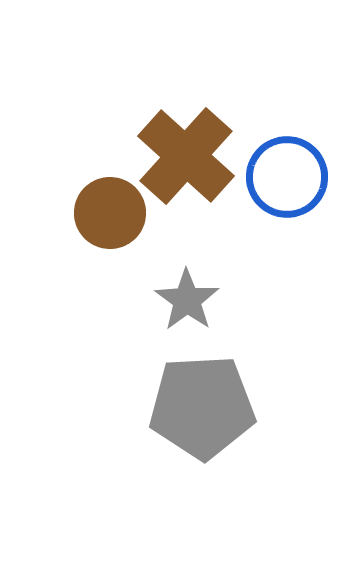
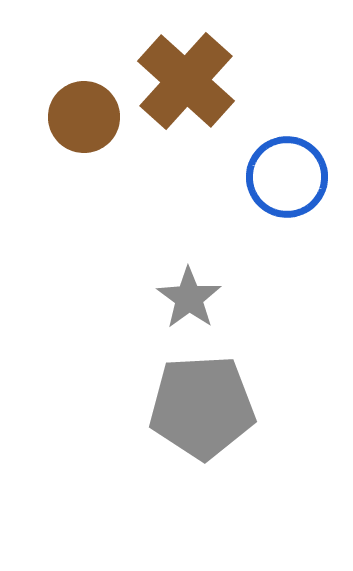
brown cross: moved 75 px up
brown circle: moved 26 px left, 96 px up
gray star: moved 2 px right, 2 px up
